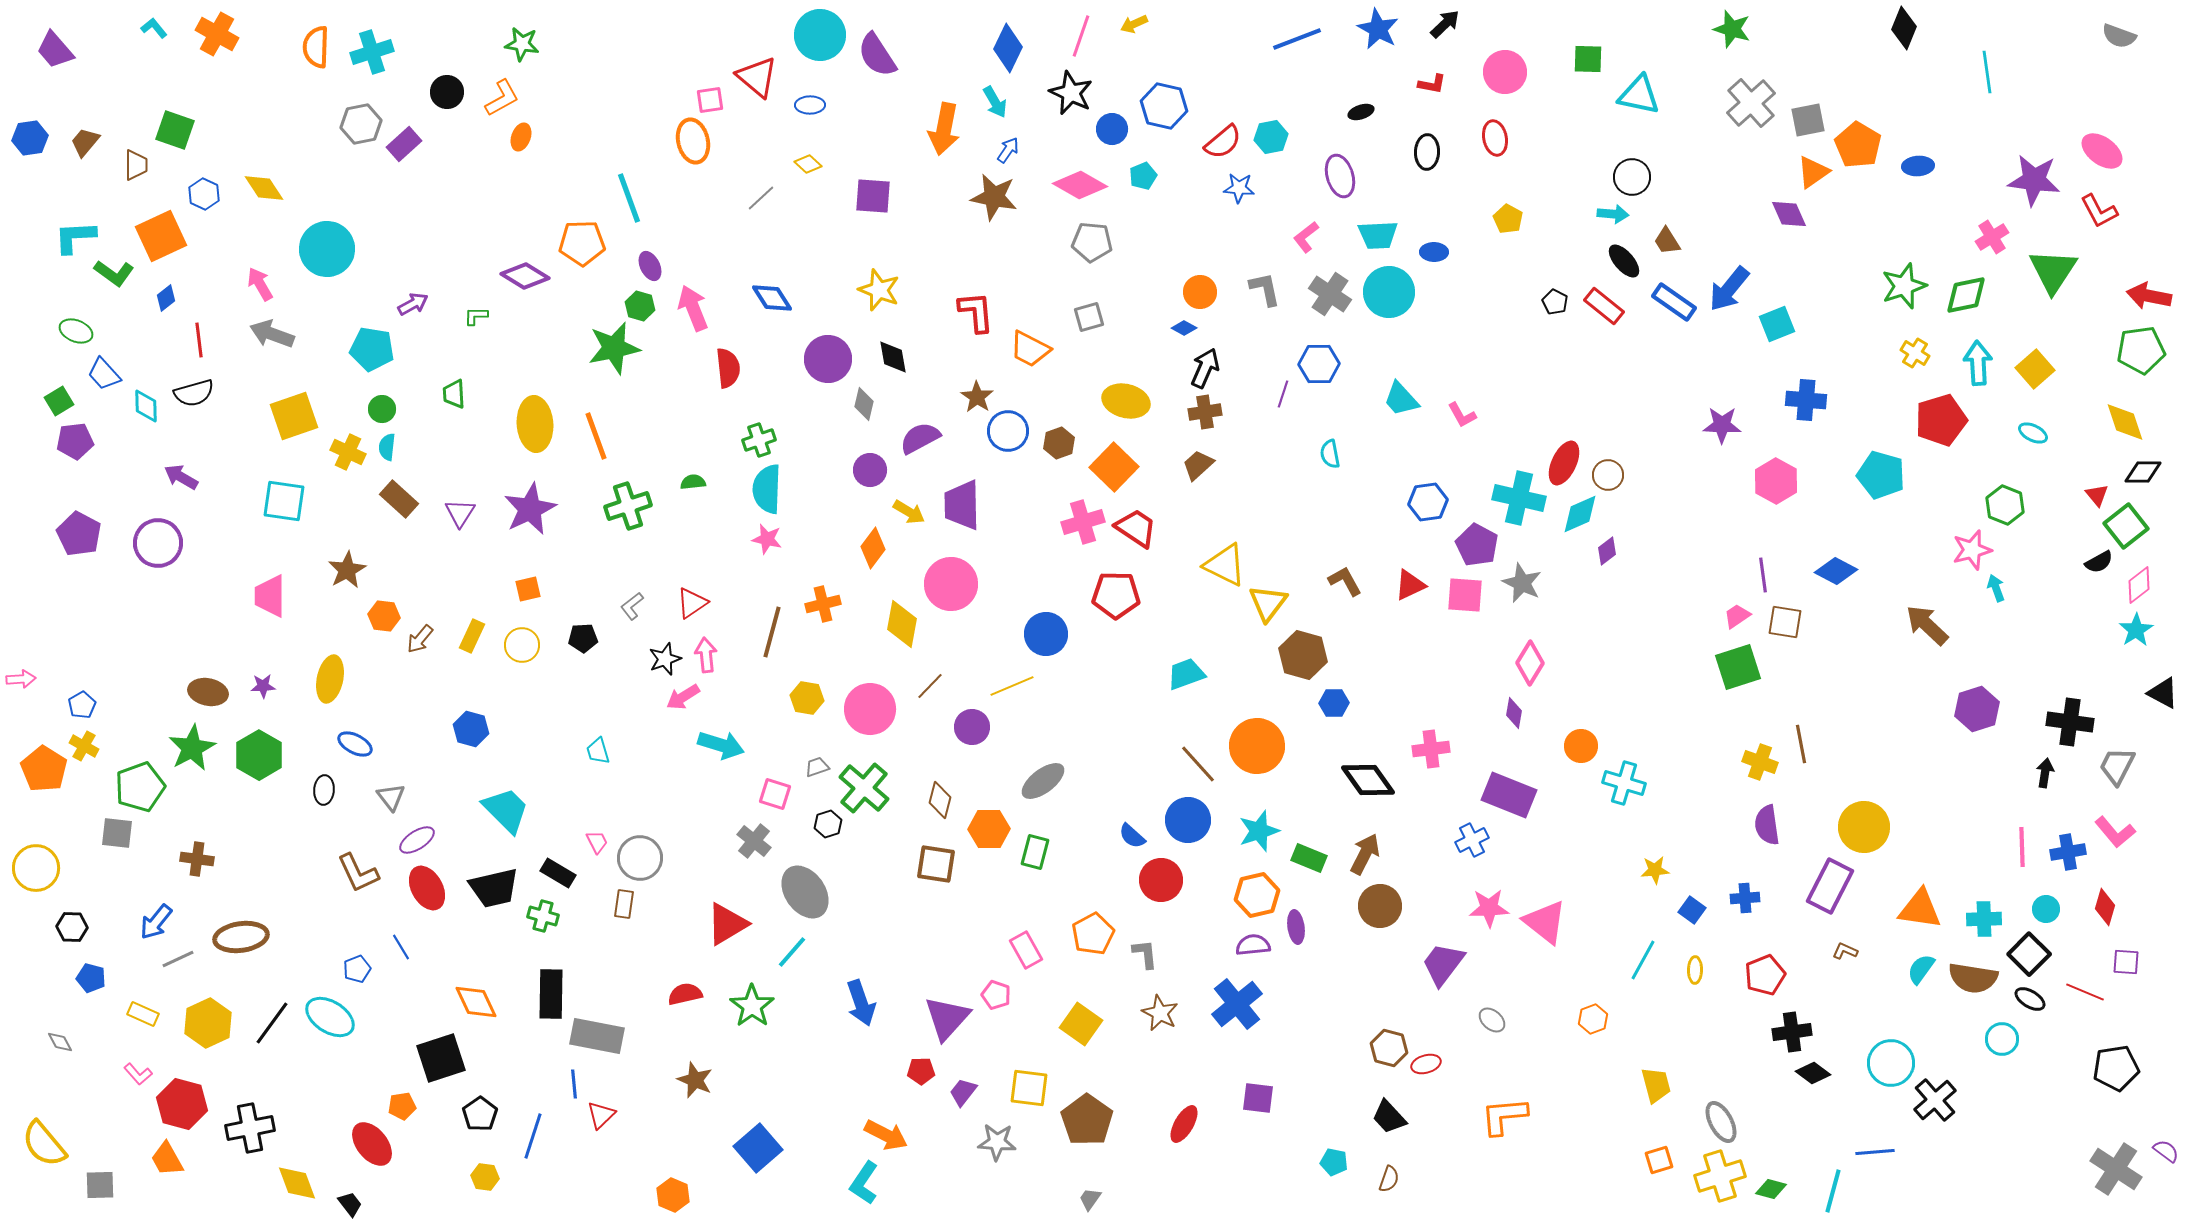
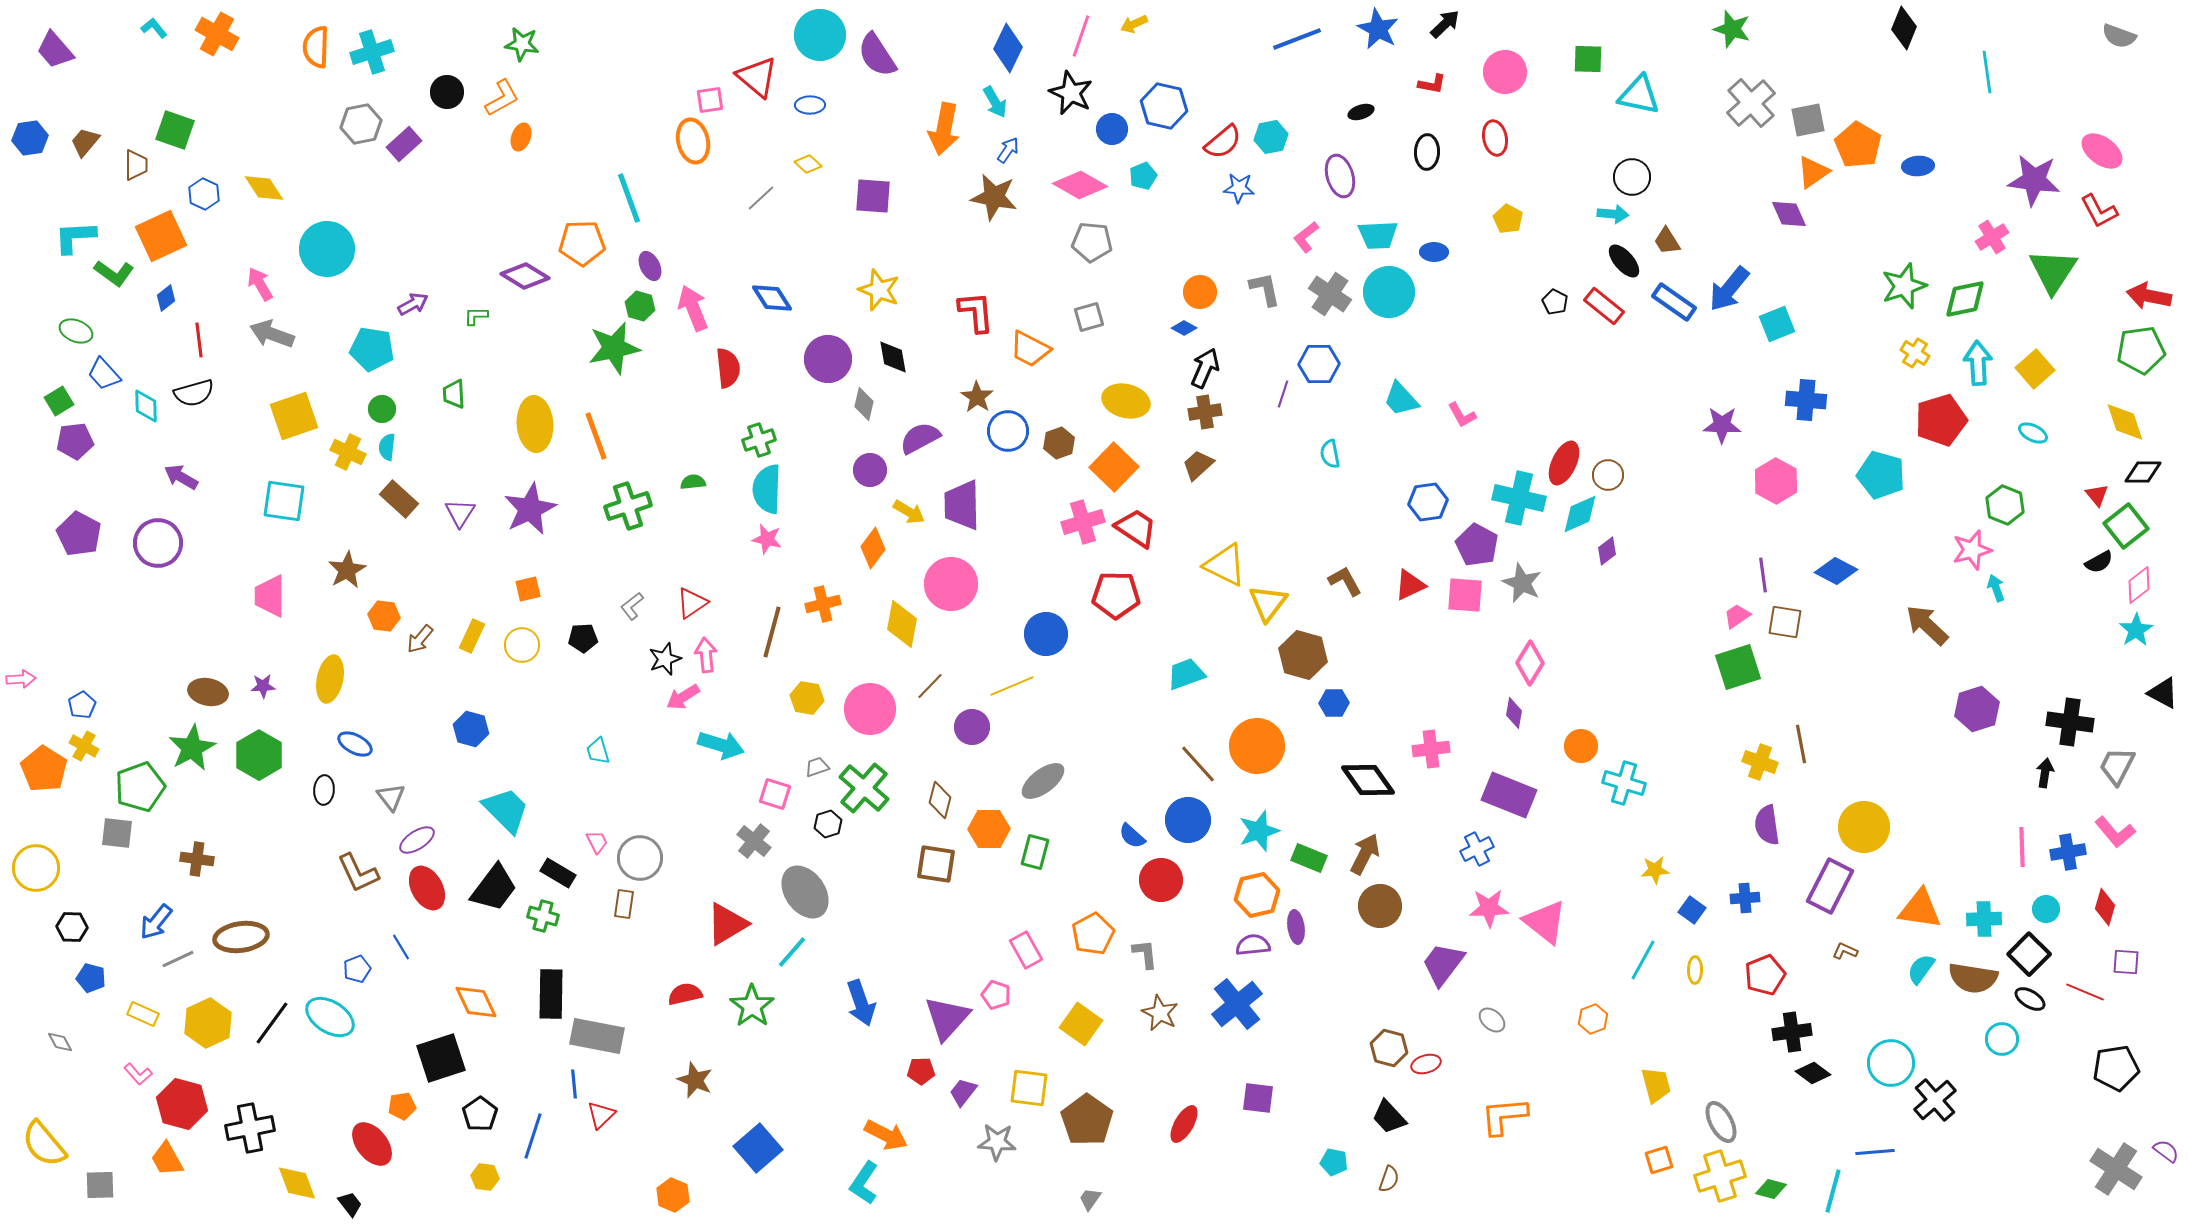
green diamond at (1966, 295): moved 1 px left, 4 px down
blue cross at (1472, 840): moved 5 px right, 9 px down
black trapezoid at (494, 888): rotated 40 degrees counterclockwise
